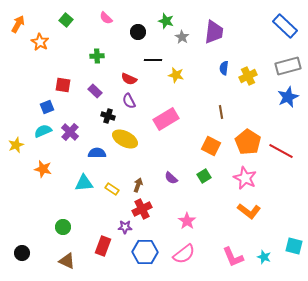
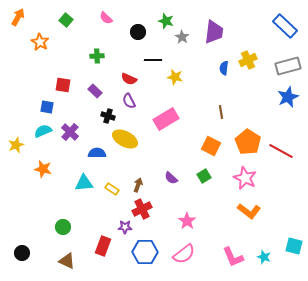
orange arrow at (18, 24): moved 7 px up
yellow star at (176, 75): moved 1 px left, 2 px down
yellow cross at (248, 76): moved 16 px up
blue square at (47, 107): rotated 32 degrees clockwise
